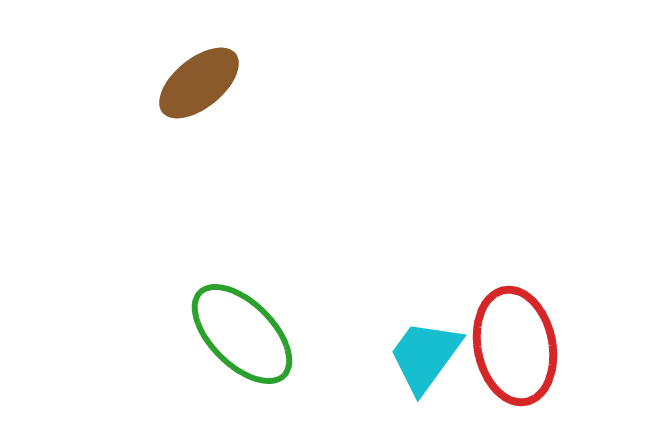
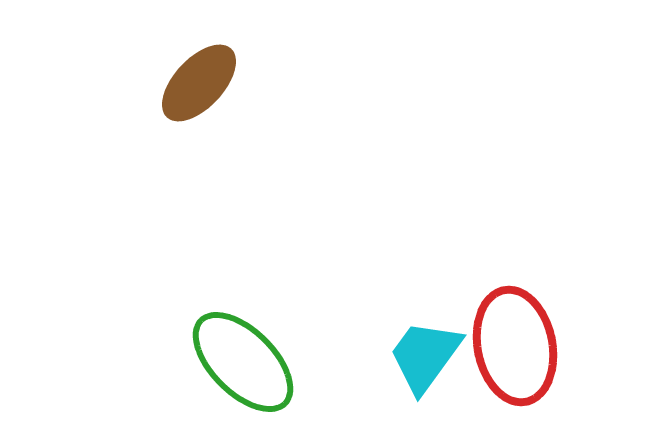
brown ellipse: rotated 8 degrees counterclockwise
green ellipse: moved 1 px right, 28 px down
